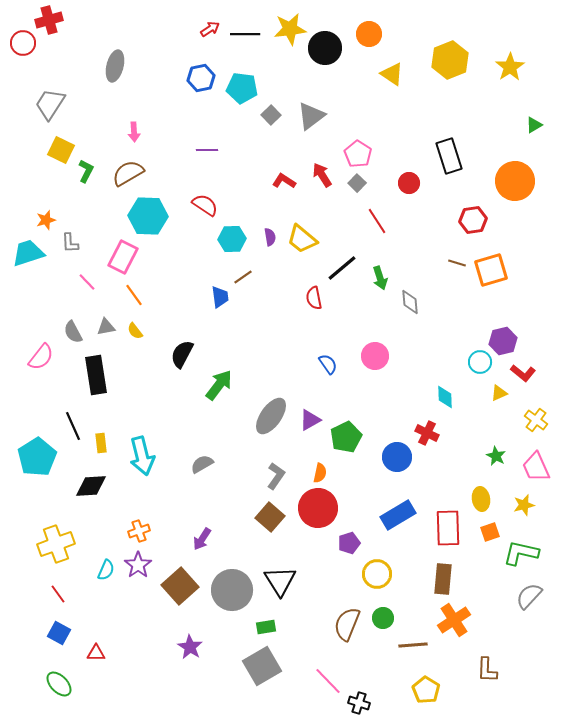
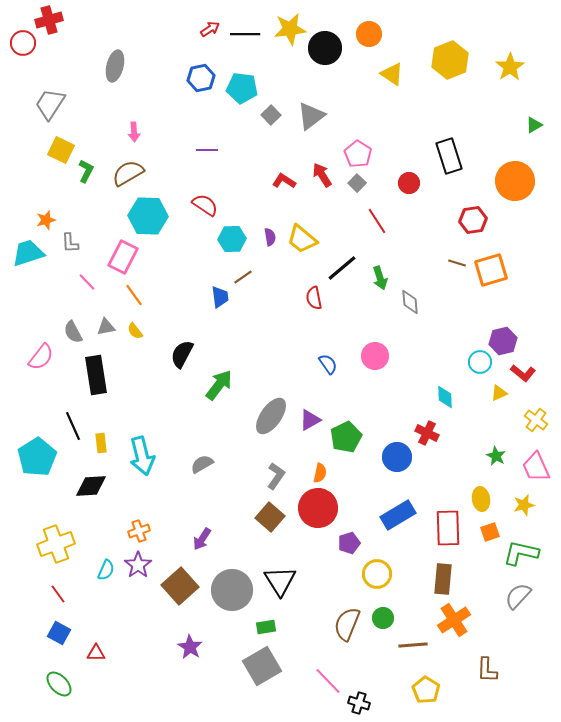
gray semicircle at (529, 596): moved 11 px left
